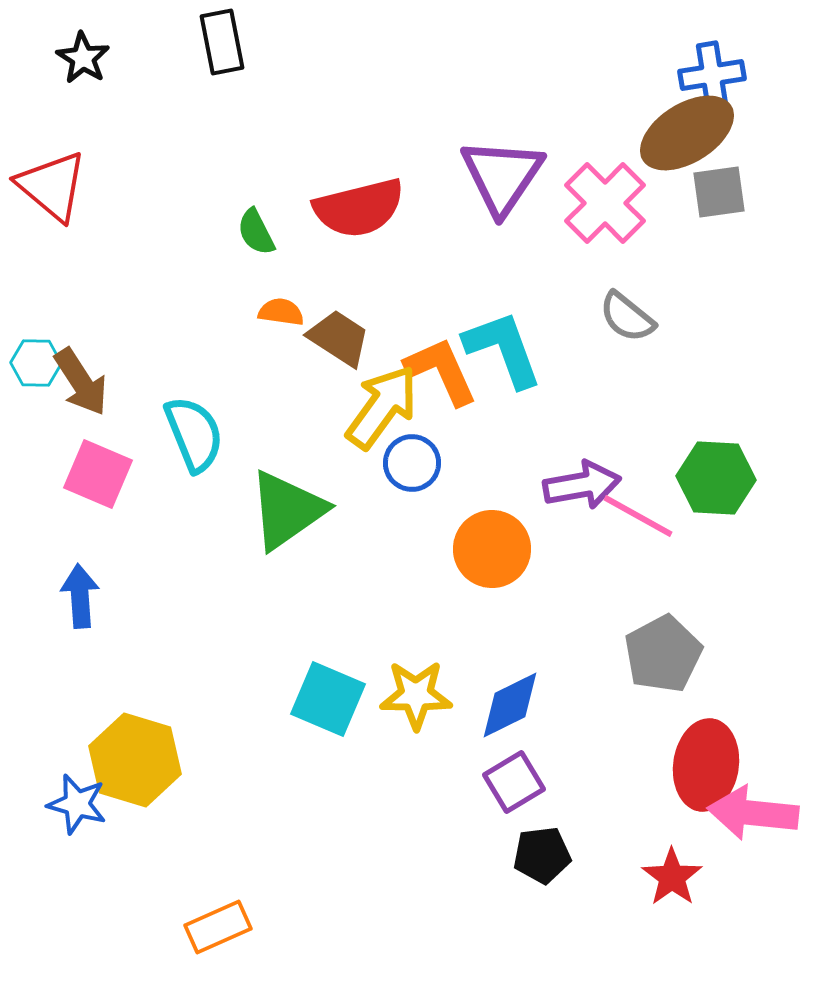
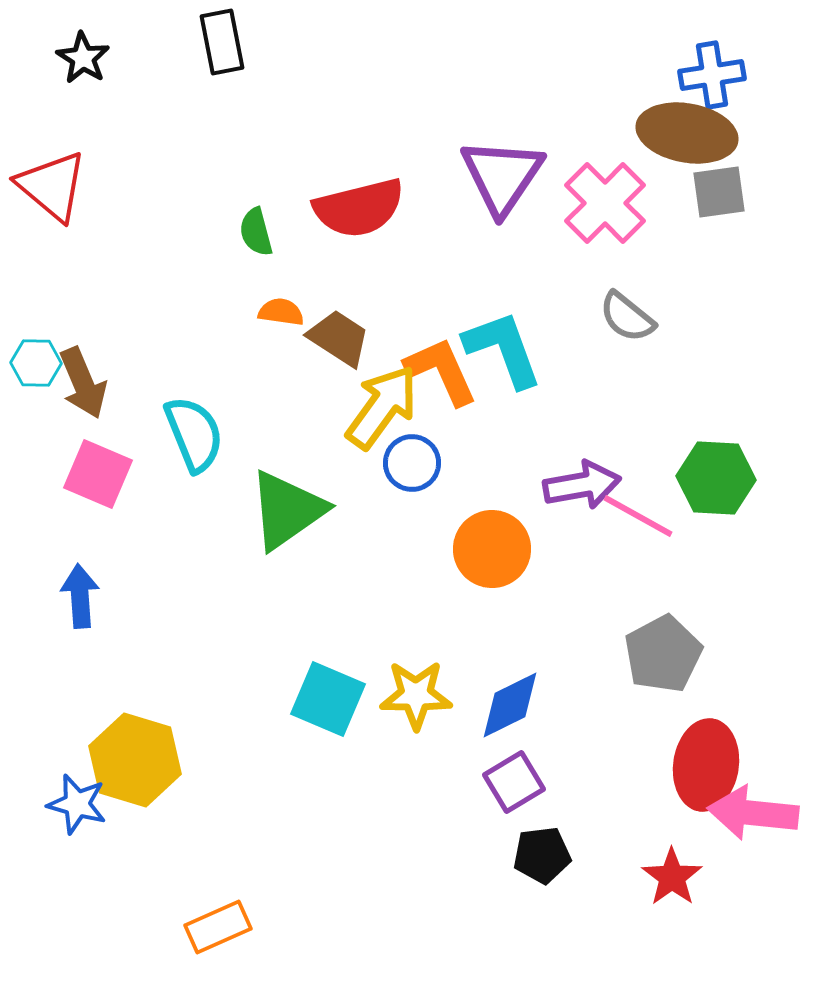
brown ellipse: rotated 42 degrees clockwise
green semicircle: rotated 12 degrees clockwise
brown arrow: moved 2 px right, 1 px down; rotated 10 degrees clockwise
